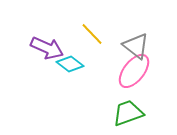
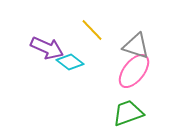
yellow line: moved 4 px up
gray triangle: rotated 20 degrees counterclockwise
cyan diamond: moved 2 px up
